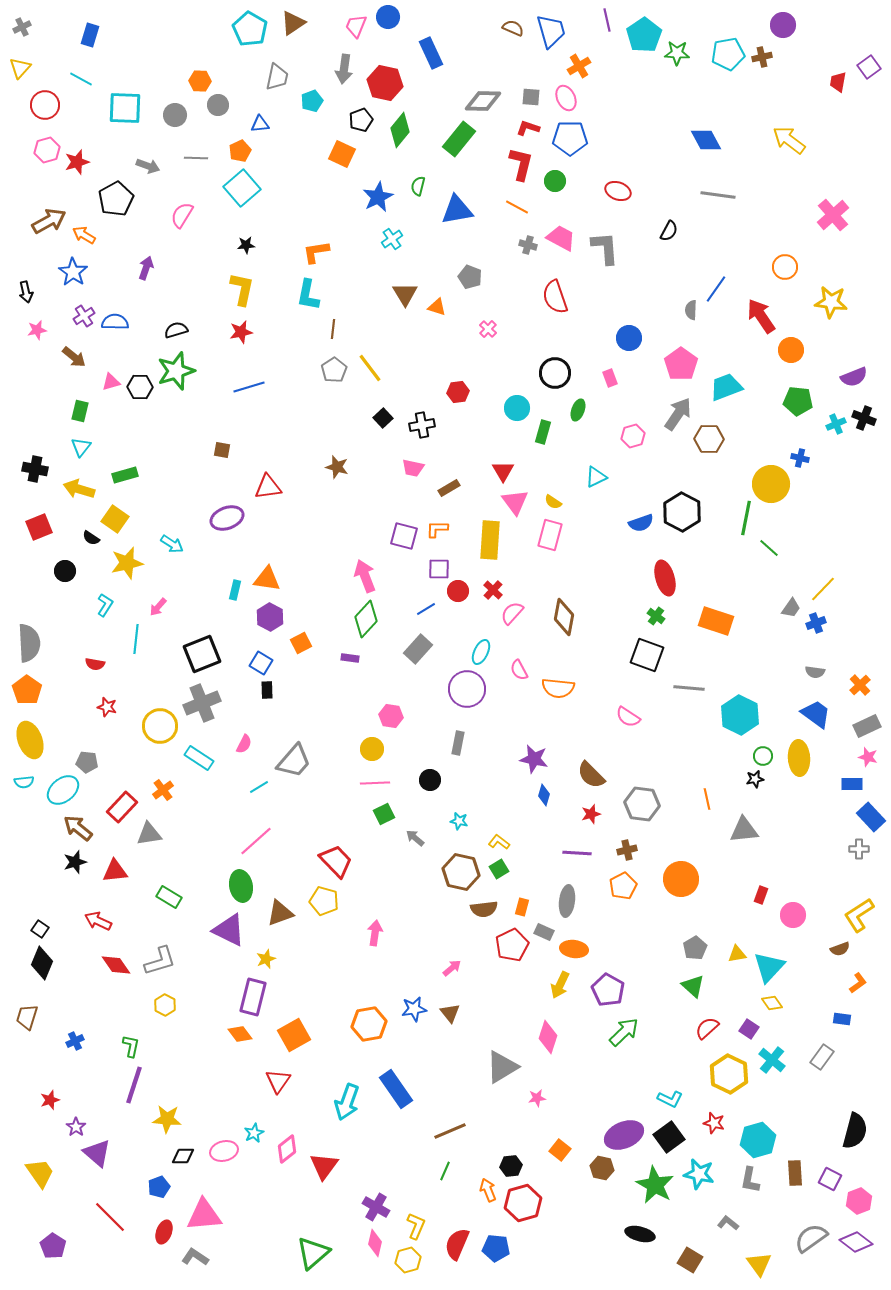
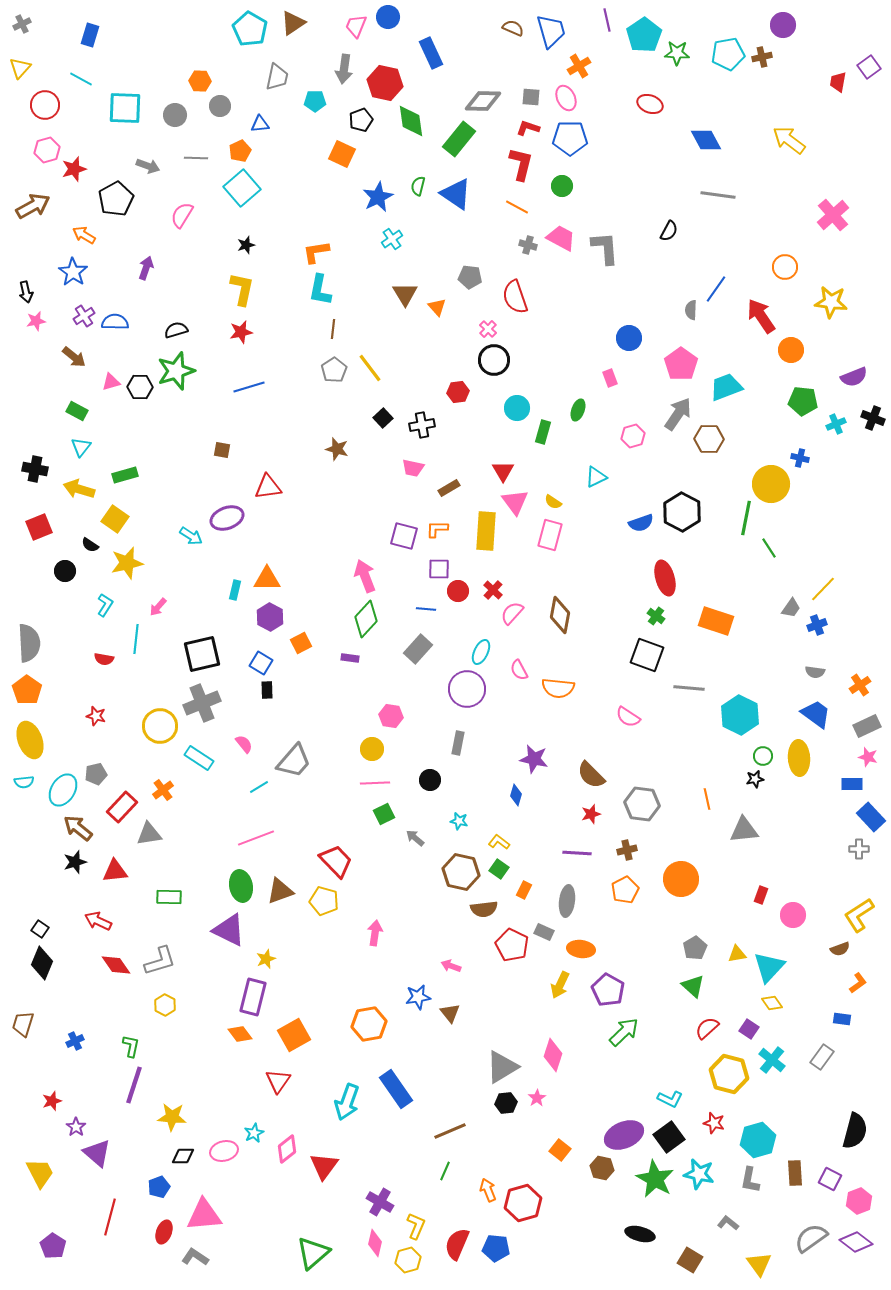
gray cross at (22, 27): moved 3 px up
cyan pentagon at (312, 101): moved 3 px right; rotated 20 degrees clockwise
gray circle at (218, 105): moved 2 px right, 1 px down
green diamond at (400, 130): moved 11 px right, 9 px up; rotated 48 degrees counterclockwise
red star at (77, 162): moved 3 px left, 7 px down
green circle at (555, 181): moved 7 px right, 5 px down
red ellipse at (618, 191): moved 32 px right, 87 px up
blue triangle at (457, 210): moved 1 px left, 16 px up; rotated 44 degrees clockwise
brown arrow at (49, 221): moved 16 px left, 15 px up
black star at (246, 245): rotated 12 degrees counterclockwise
gray pentagon at (470, 277): rotated 15 degrees counterclockwise
cyan L-shape at (308, 295): moved 12 px right, 5 px up
red semicircle at (555, 297): moved 40 px left
orange triangle at (437, 307): rotated 30 degrees clockwise
pink star at (37, 330): moved 1 px left, 9 px up
black circle at (555, 373): moved 61 px left, 13 px up
green pentagon at (798, 401): moved 5 px right
green rectangle at (80, 411): moved 3 px left; rotated 75 degrees counterclockwise
black cross at (864, 418): moved 9 px right
brown star at (337, 467): moved 18 px up
black semicircle at (91, 538): moved 1 px left, 7 px down
yellow rectangle at (490, 540): moved 4 px left, 9 px up
cyan arrow at (172, 544): moved 19 px right, 8 px up
green line at (769, 548): rotated 15 degrees clockwise
orange triangle at (267, 579): rotated 8 degrees counterclockwise
blue line at (426, 609): rotated 36 degrees clockwise
brown diamond at (564, 617): moved 4 px left, 2 px up
blue cross at (816, 623): moved 1 px right, 2 px down
black square at (202, 654): rotated 9 degrees clockwise
red semicircle at (95, 664): moved 9 px right, 5 px up
orange cross at (860, 685): rotated 10 degrees clockwise
red star at (107, 707): moved 11 px left, 9 px down
pink semicircle at (244, 744): rotated 66 degrees counterclockwise
gray pentagon at (87, 762): moved 9 px right, 12 px down; rotated 20 degrees counterclockwise
cyan ellipse at (63, 790): rotated 20 degrees counterclockwise
blue diamond at (544, 795): moved 28 px left
pink line at (256, 841): moved 3 px up; rotated 21 degrees clockwise
green square at (499, 869): rotated 24 degrees counterclockwise
orange pentagon at (623, 886): moved 2 px right, 4 px down
green rectangle at (169, 897): rotated 30 degrees counterclockwise
orange rectangle at (522, 907): moved 2 px right, 17 px up; rotated 12 degrees clockwise
brown triangle at (280, 913): moved 22 px up
red pentagon at (512, 945): rotated 20 degrees counterclockwise
orange ellipse at (574, 949): moved 7 px right
pink arrow at (452, 968): moved 1 px left, 2 px up; rotated 120 degrees counterclockwise
blue star at (414, 1009): moved 4 px right, 12 px up
brown trapezoid at (27, 1017): moved 4 px left, 7 px down
pink diamond at (548, 1037): moved 5 px right, 18 px down
yellow hexagon at (729, 1074): rotated 12 degrees counterclockwise
pink star at (537, 1098): rotated 24 degrees counterclockwise
red star at (50, 1100): moved 2 px right, 1 px down
yellow star at (167, 1119): moved 5 px right, 2 px up
black hexagon at (511, 1166): moved 5 px left, 63 px up
yellow trapezoid at (40, 1173): rotated 8 degrees clockwise
green star at (655, 1185): moved 6 px up
purple cross at (376, 1207): moved 4 px right, 5 px up
red line at (110, 1217): rotated 60 degrees clockwise
